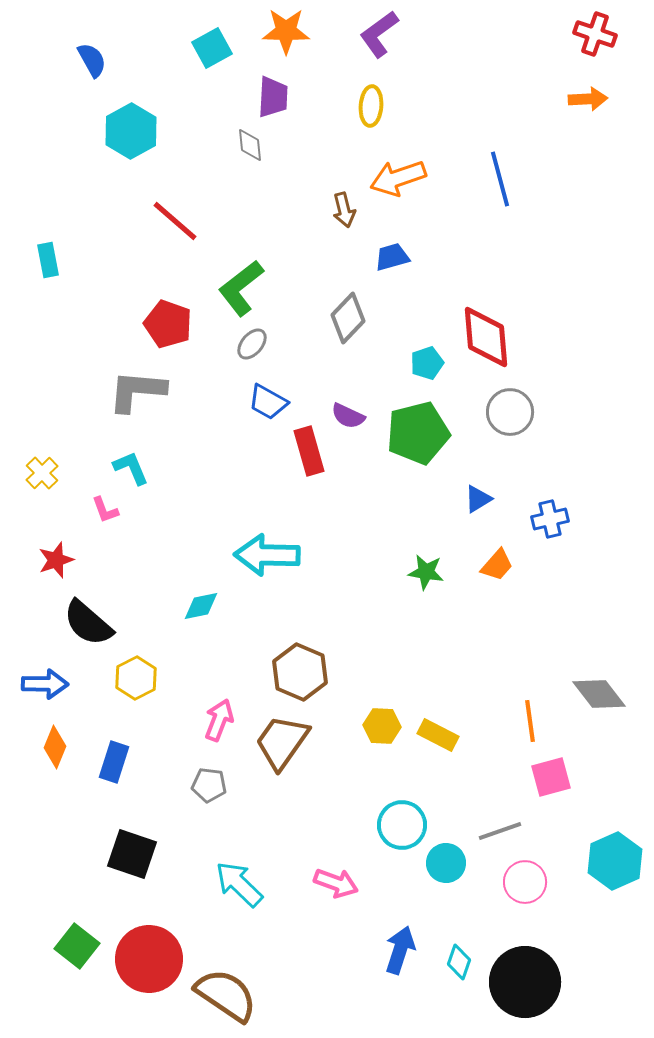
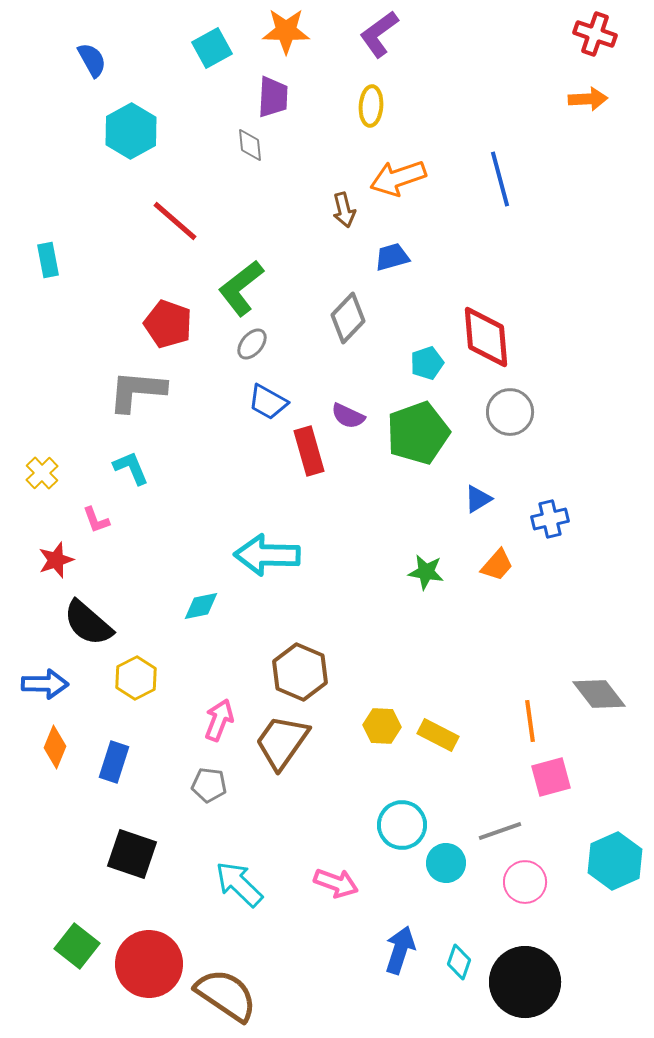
green pentagon at (418, 433): rotated 6 degrees counterclockwise
pink L-shape at (105, 510): moved 9 px left, 10 px down
red circle at (149, 959): moved 5 px down
